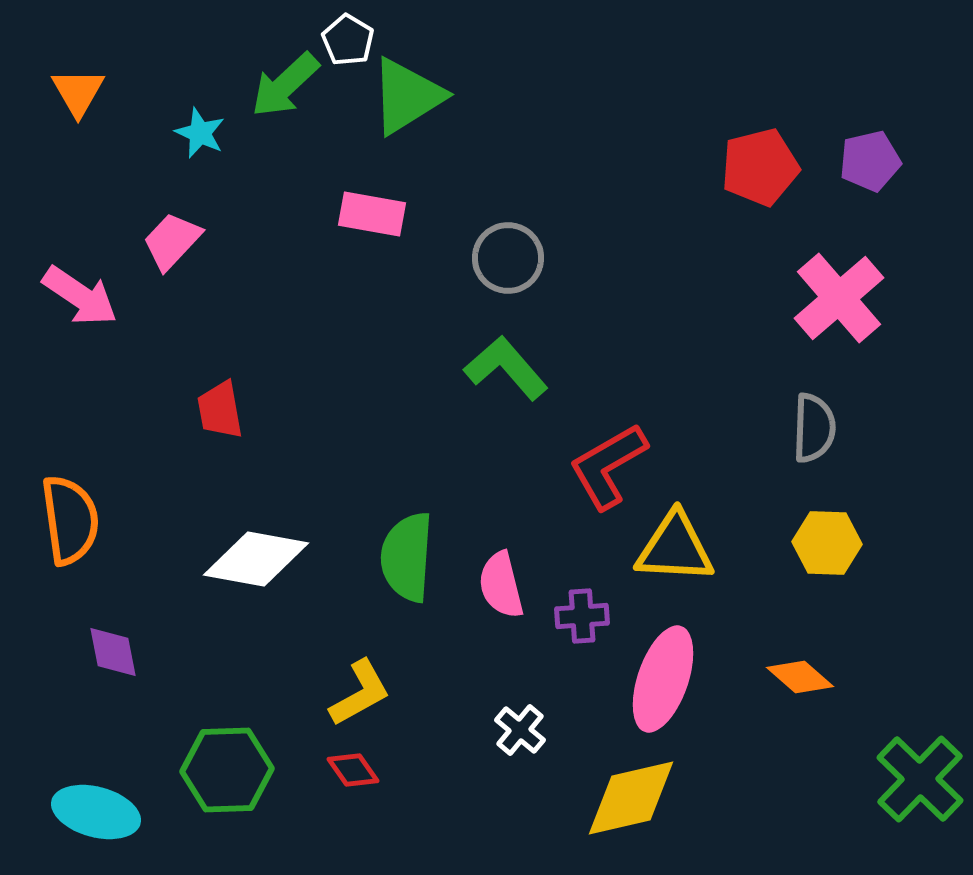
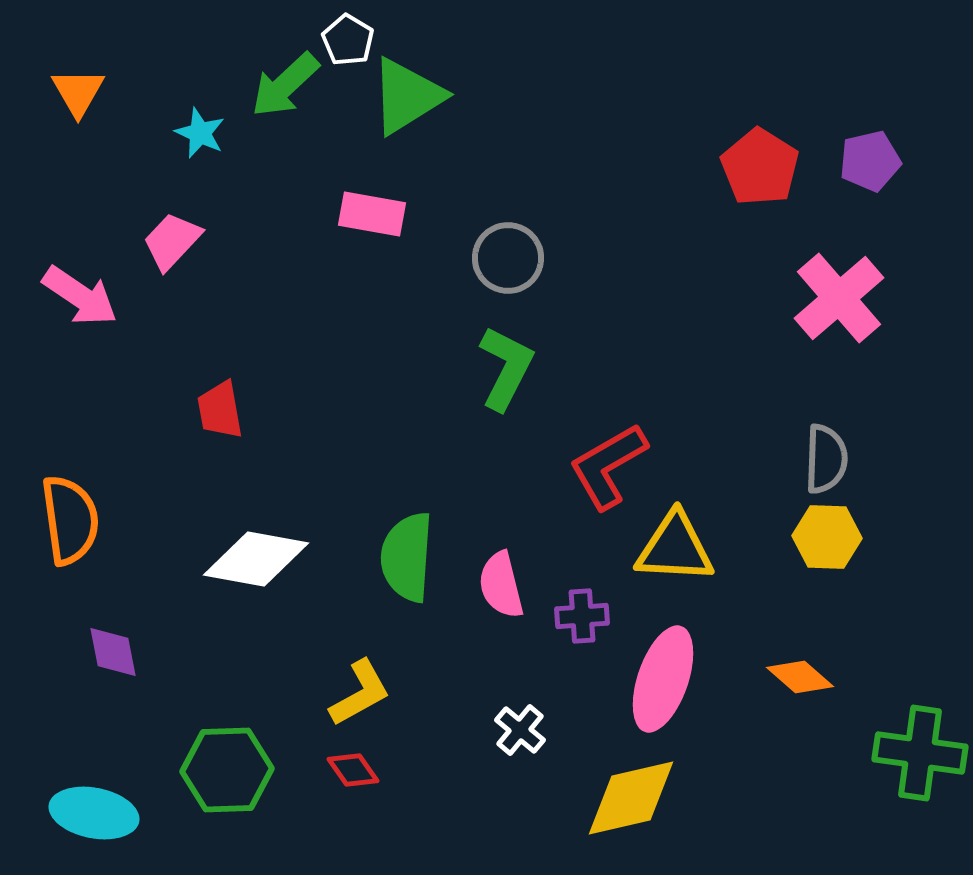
red pentagon: rotated 26 degrees counterclockwise
green L-shape: rotated 68 degrees clockwise
gray semicircle: moved 12 px right, 31 px down
yellow hexagon: moved 6 px up
green cross: moved 26 px up; rotated 36 degrees counterclockwise
cyan ellipse: moved 2 px left, 1 px down; rotated 4 degrees counterclockwise
